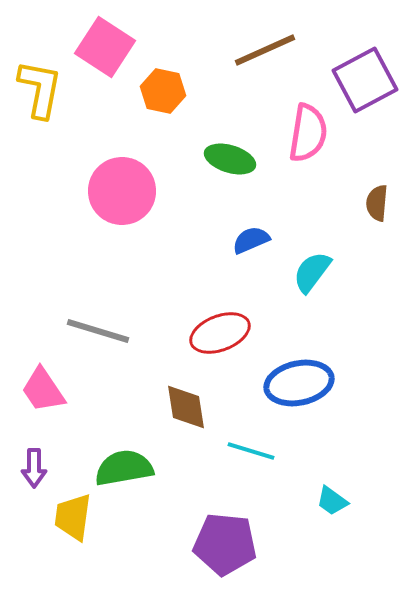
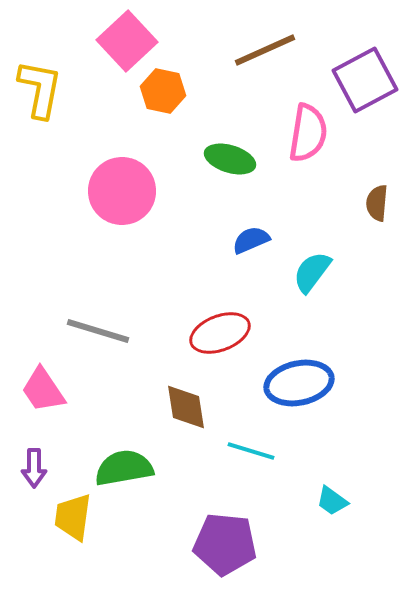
pink square: moved 22 px right, 6 px up; rotated 14 degrees clockwise
